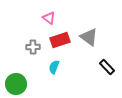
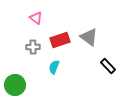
pink triangle: moved 13 px left
black rectangle: moved 1 px right, 1 px up
green circle: moved 1 px left, 1 px down
